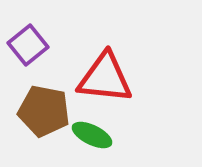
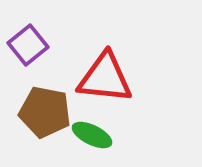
brown pentagon: moved 1 px right, 1 px down
